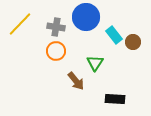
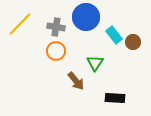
black rectangle: moved 1 px up
